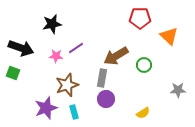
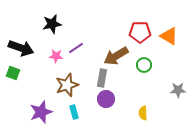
red pentagon: moved 14 px down
orange triangle: rotated 12 degrees counterclockwise
purple star: moved 5 px left, 4 px down
yellow semicircle: rotated 120 degrees clockwise
